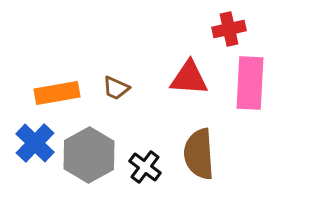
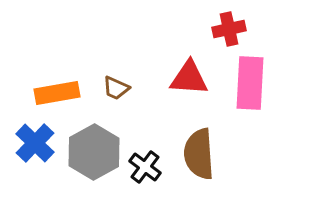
gray hexagon: moved 5 px right, 3 px up
